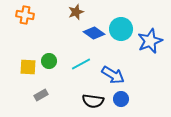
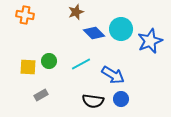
blue diamond: rotated 10 degrees clockwise
